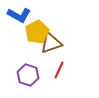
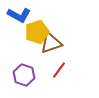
yellow pentagon: rotated 10 degrees clockwise
red line: rotated 12 degrees clockwise
purple hexagon: moved 4 px left
